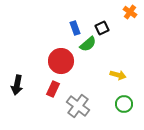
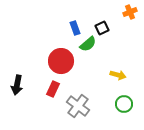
orange cross: rotated 32 degrees clockwise
